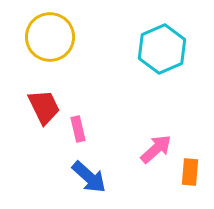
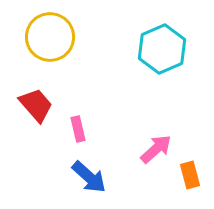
red trapezoid: moved 8 px left, 2 px up; rotated 15 degrees counterclockwise
orange rectangle: moved 3 px down; rotated 20 degrees counterclockwise
